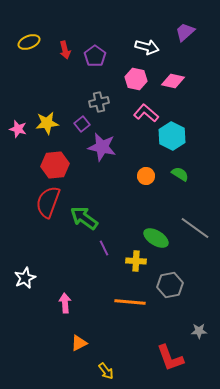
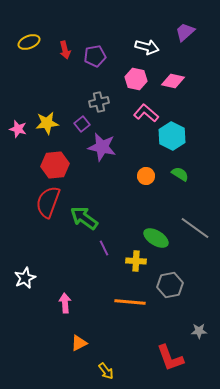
purple pentagon: rotated 25 degrees clockwise
